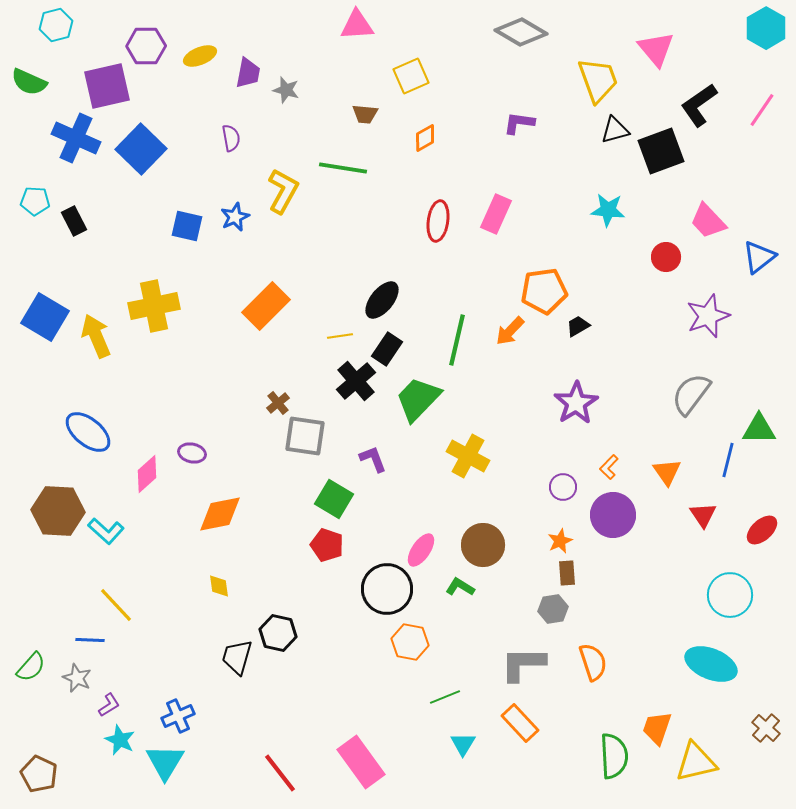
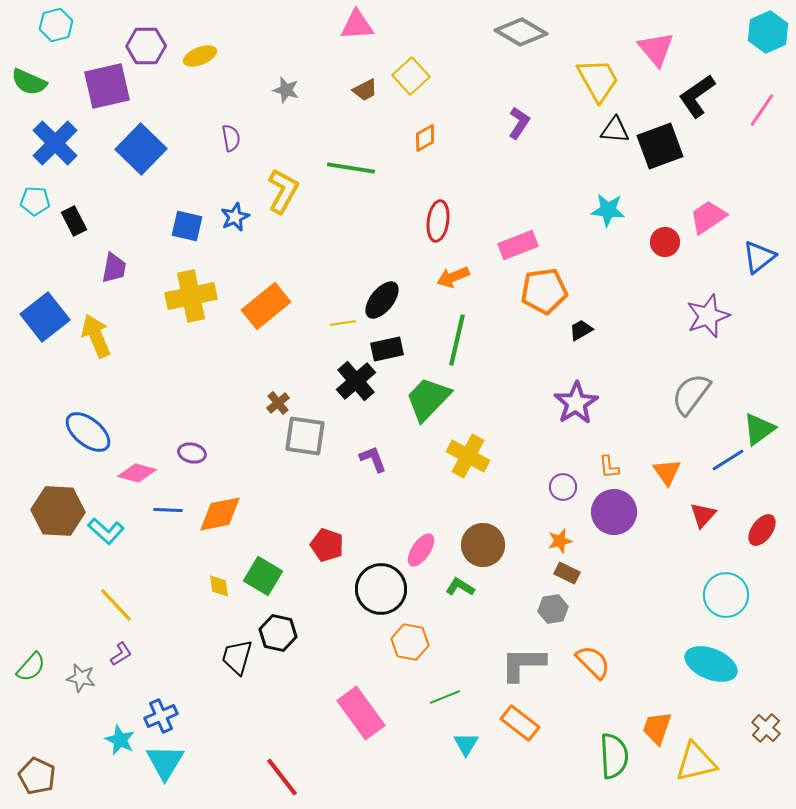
cyan hexagon at (766, 28): moved 2 px right, 4 px down; rotated 6 degrees clockwise
purple trapezoid at (248, 73): moved 134 px left, 195 px down
yellow square at (411, 76): rotated 18 degrees counterclockwise
yellow trapezoid at (598, 80): rotated 9 degrees counterclockwise
black L-shape at (699, 105): moved 2 px left, 9 px up
brown trapezoid at (365, 114): moved 24 px up; rotated 32 degrees counterclockwise
purple L-shape at (519, 123): rotated 116 degrees clockwise
black triangle at (615, 130): rotated 20 degrees clockwise
blue cross at (76, 138): moved 21 px left, 5 px down; rotated 21 degrees clockwise
black square at (661, 151): moved 1 px left, 5 px up
green line at (343, 168): moved 8 px right
pink rectangle at (496, 214): moved 22 px right, 31 px down; rotated 45 degrees clockwise
pink trapezoid at (708, 221): moved 4 px up; rotated 99 degrees clockwise
red circle at (666, 257): moved 1 px left, 15 px up
yellow cross at (154, 306): moved 37 px right, 10 px up
orange rectangle at (266, 306): rotated 6 degrees clockwise
blue square at (45, 317): rotated 21 degrees clockwise
black trapezoid at (578, 326): moved 3 px right, 4 px down
orange arrow at (510, 331): moved 57 px left, 54 px up; rotated 24 degrees clockwise
yellow line at (340, 336): moved 3 px right, 13 px up
black rectangle at (387, 349): rotated 44 degrees clockwise
green trapezoid at (418, 399): moved 10 px right
green triangle at (759, 429): rotated 36 degrees counterclockwise
blue line at (728, 460): rotated 44 degrees clockwise
orange L-shape at (609, 467): rotated 50 degrees counterclockwise
pink diamond at (147, 474): moved 10 px left, 1 px up; rotated 57 degrees clockwise
green square at (334, 499): moved 71 px left, 77 px down
purple circle at (613, 515): moved 1 px right, 3 px up
red triangle at (703, 515): rotated 16 degrees clockwise
red ellipse at (762, 530): rotated 12 degrees counterclockwise
orange star at (560, 541): rotated 10 degrees clockwise
brown rectangle at (567, 573): rotated 60 degrees counterclockwise
black circle at (387, 589): moved 6 px left
cyan circle at (730, 595): moved 4 px left
blue line at (90, 640): moved 78 px right, 130 px up
orange semicircle at (593, 662): rotated 27 degrees counterclockwise
gray star at (77, 678): moved 4 px right; rotated 12 degrees counterclockwise
purple L-shape at (109, 705): moved 12 px right, 51 px up
blue cross at (178, 716): moved 17 px left
orange rectangle at (520, 723): rotated 9 degrees counterclockwise
cyan triangle at (463, 744): moved 3 px right
pink rectangle at (361, 762): moved 49 px up
red line at (280, 773): moved 2 px right, 4 px down
brown pentagon at (39, 774): moved 2 px left, 2 px down
